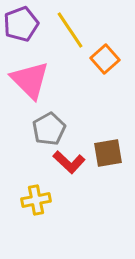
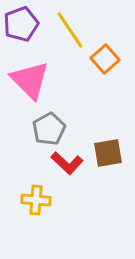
red L-shape: moved 2 px left, 1 px down
yellow cross: rotated 16 degrees clockwise
